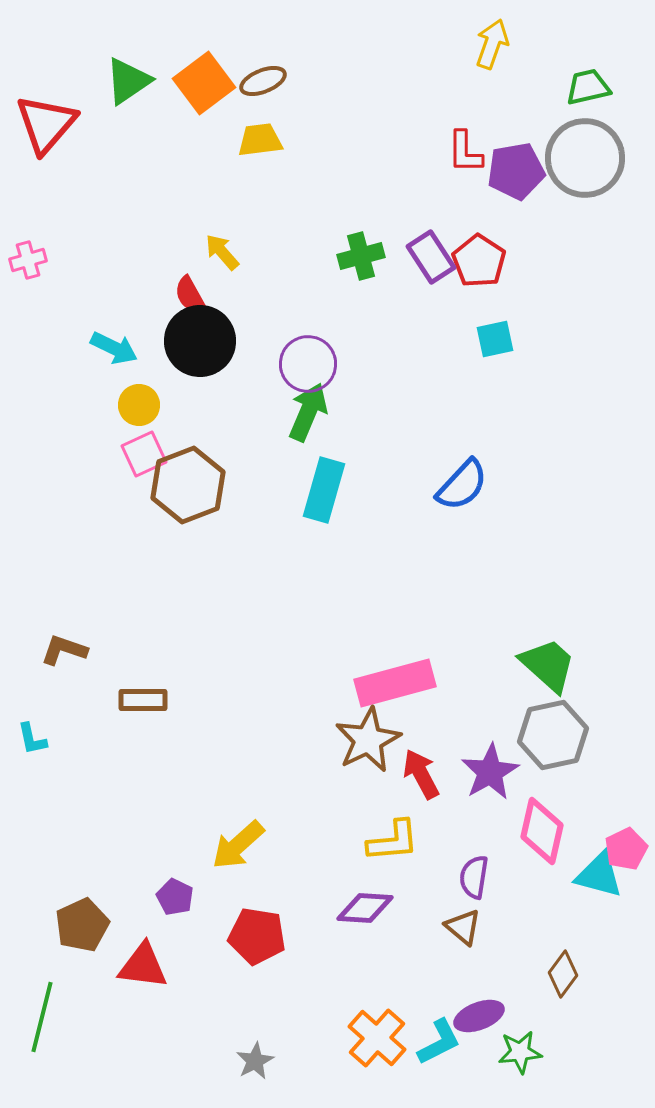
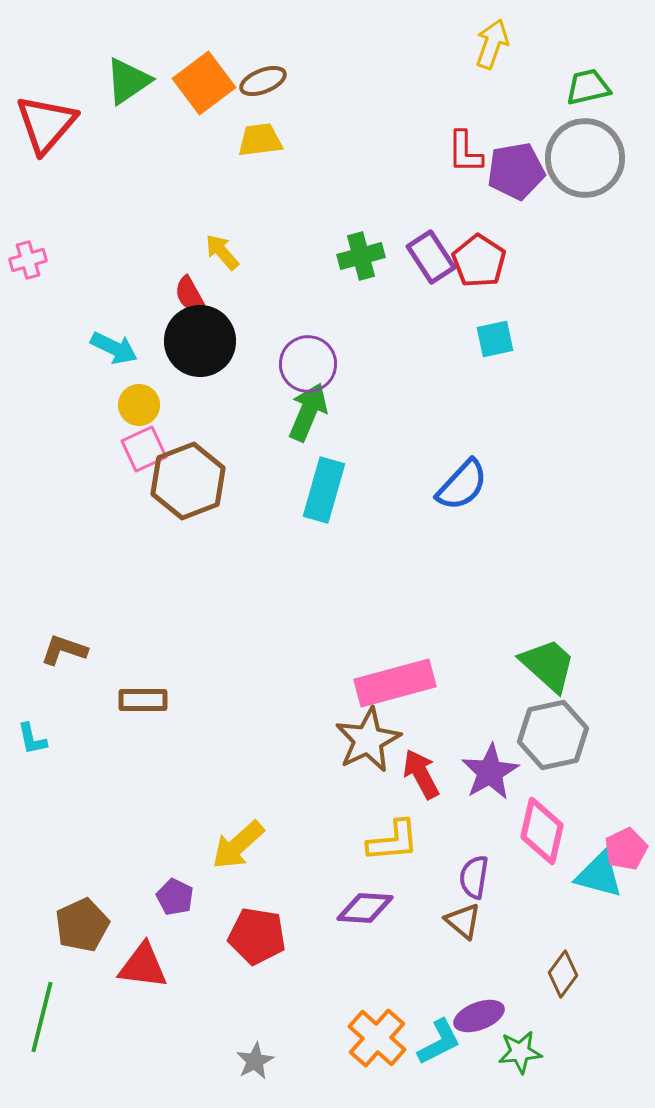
pink square at (144, 454): moved 5 px up
brown hexagon at (188, 485): moved 4 px up
brown triangle at (463, 927): moved 6 px up
